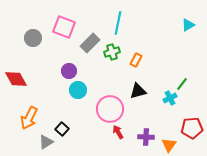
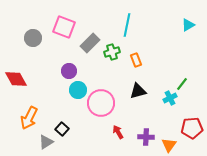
cyan line: moved 9 px right, 2 px down
orange rectangle: rotated 48 degrees counterclockwise
pink circle: moved 9 px left, 6 px up
